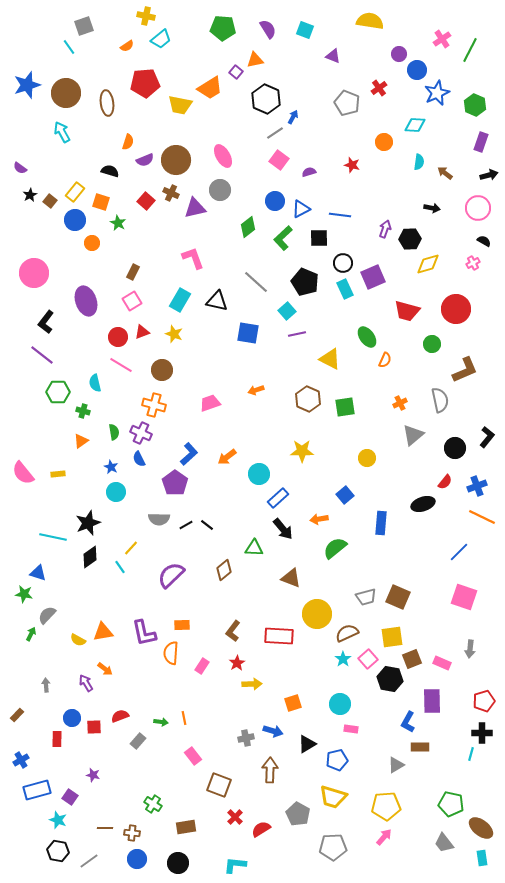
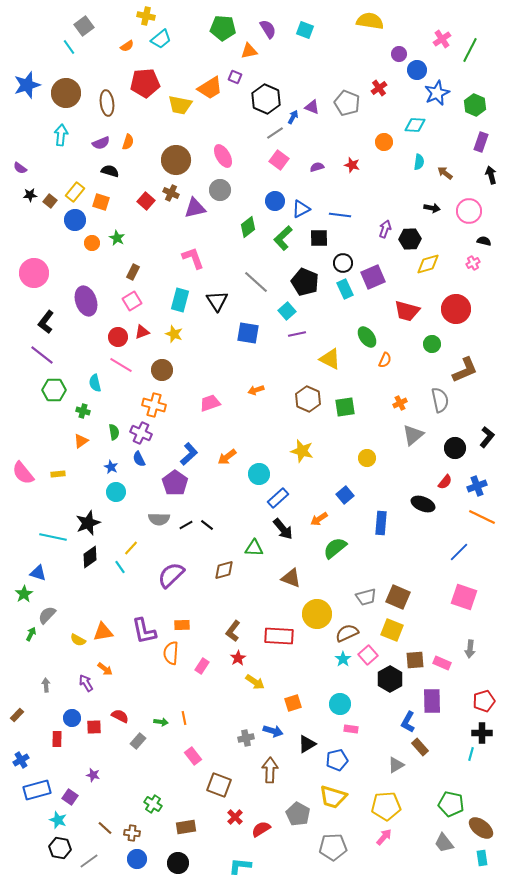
gray square at (84, 26): rotated 18 degrees counterclockwise
purple triangle at (333, 56): moved 21 px left, 51 px down
orange triangle at (255, 60): moved 6 px left, 9 px up
purple square at (236, 72): moved 1 px left, 5 px down; rotated 16 degrees counterclockwise
cyan arrow at (62, 132): moved 1 px left, 3 px down; rotated 35 degrees clockwise
purple semicircle at (145, 160): moved 44 px left, 17 px up
purple semicircle at (309, 172): moved 8 px right, 5 px up
black arrow at (489, 175): moved 2 px right; rotated 90 degrees counterclockwise
black star at (30, 195): rotated 24 degrees clockwise
pink circle at (478, 208): moved 9 px left, 3 px down
green star at (118, 223): moved 1 px left, 15 px down
black semicircle at (484, 241): rotated 16 degrees counterclockwise
cyan rectangle at (180, 300): rotated 15 degrees counterclockwise
black triangle at (217, 301): rotated 45 degrees clockwise
green hexagon at (58, 392): moved 4 px left, 2 px up
yellow star at (302, 451): rotated 15 degrees clockwise
black ellipse at (423, 504): rotated 40 degrees clockwise
orange arrow at (319, 519): rotated 24 degrees counterclockwise
brown diamond at (224, 570): rotated 25 degrees clockwise
green star at (24, 594): rotated 30 degrees clockwise
purple L-shape at (144, 633): moved 2 px up
yellow square at (392, 637): moved 7 px up; rotated 30 degrees clockwise
pink square at (368, 659): moved 4 px up
brown square at (412, 659): moved 3 px right, 1 px down; rotated 18 degrees clockwise
red star at (237, 663): moved 1 px right, 5 px up
black hexagon at (390, 679): rotated 20 degrees clockwise
yellow arrow at (252, 684): moved 3 px right, 2 px up; rotated 36 degrees clockwise
red semicircle at (120, 716): rotated 48 degrees clockwise
brown rectangle at (420, 747): rotated 48 degrees clockwise
brown line at (105, 828): rotated 42 degrees clockwise
black hexagon at (58, 851): moved 2 px right, 3 px up
cyan L-shape at (235, 865): moved 5 px right, 1 px down
